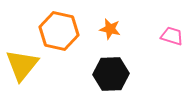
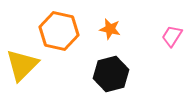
pink trapezoid: rotated 75 degrees counterclockwise
yellow triangle: rotated 6 degrees clockwise
black hexagon: rotated 12 degrees counterclockwise
